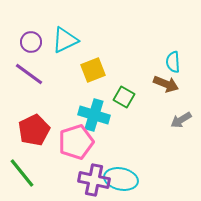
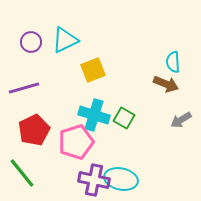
purple line: moved 5 px left, 14 px down; rotated 52 degrees counterclockwise
green square: moved 21 px down
